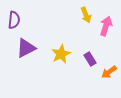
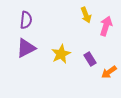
purple semicircle: moved 12 px right
